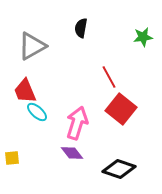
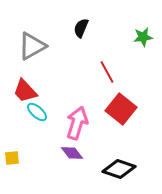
black semicircle: rotated 12 degrees clockwise
red line: moved 2 px left, 5 px up
red trapezoid: rotated 20 degrees counterclockwise
